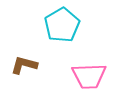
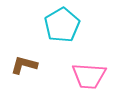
pink trapezoid: rotated 6 degrees clockwise
